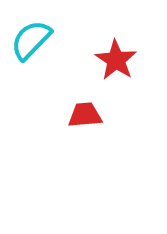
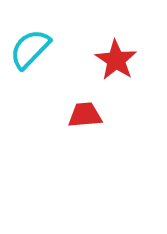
cyan semicircle: moved 1 px left, 9 px down
